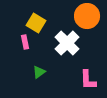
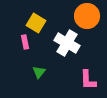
white cross: rotated 15 degrees counterclockwise
green triangle: rotated 16 degrees counterclockwise
